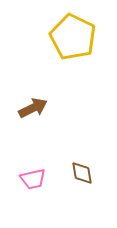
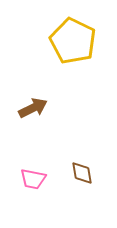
yellow pentagon: moved 4 px down
pink trapezoid: rotated 24 degrees clockwise
